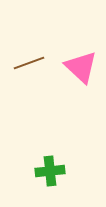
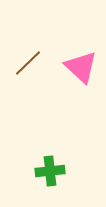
brown line: moved 1 px left; rotated 24 degrees counterclockwise
